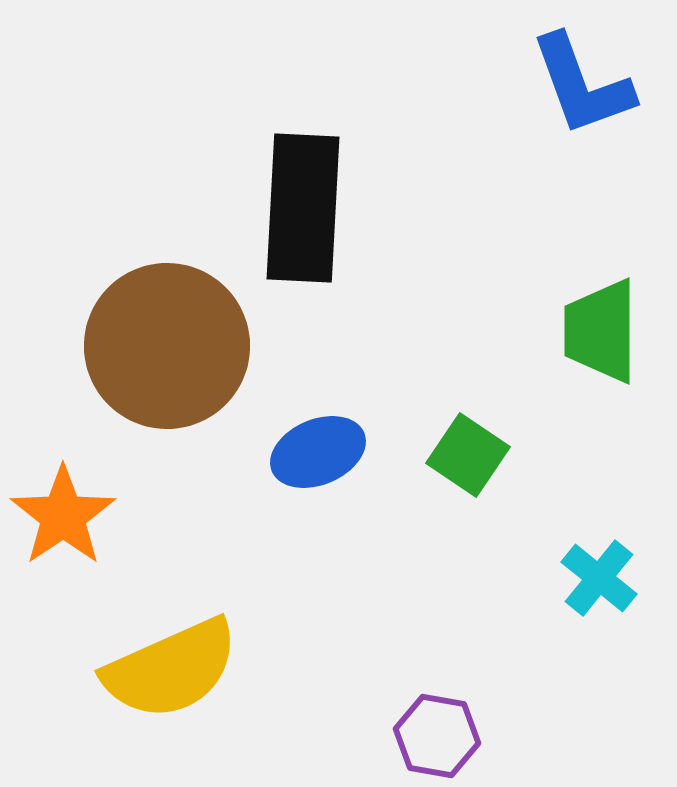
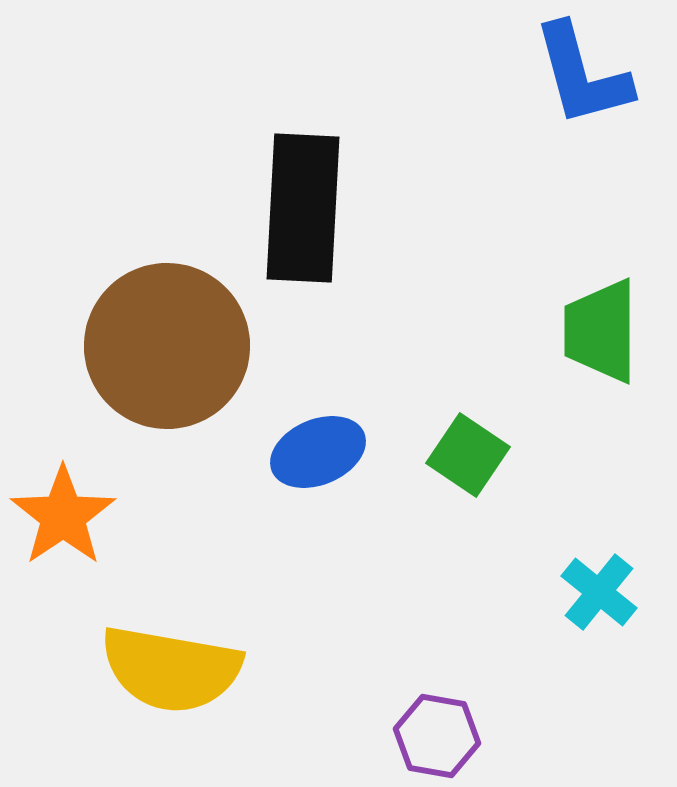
blue L-shape: moved 10 px up; rotated 5 degrees clockwise
cyan cross: moved 14 px down
yellow semicircle: rotated 34 degrees clockwise
